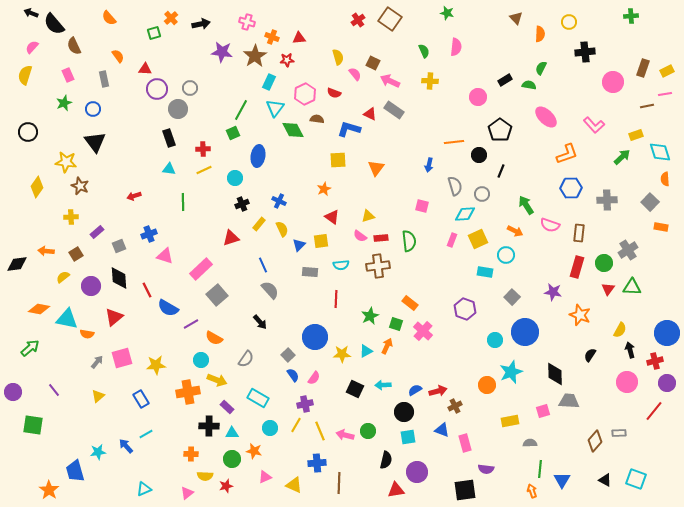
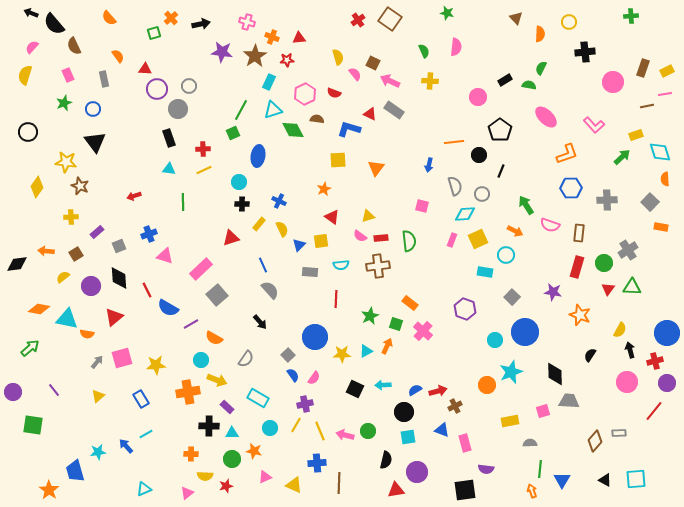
gray circle at (190, 88): moved 1 px left, 2 px up
cyan triangle at (275, 108): moved 2 px left, 2 px down; rotated 36 degrees clockwise
cyan circle at (235, 178): moved 4 px right, 4 px down
black cross at (242, 204): rotated 24 degrees clockwise
cyan square at (636, 479): rotated 25 degrees counterclockwise
